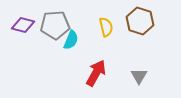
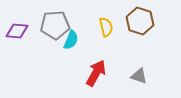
purple diamond: moved 6 px left, 6 px down; rotated 10 degrees counterclockwise
gray triangle: rotated 42 degrees counterclockwise
